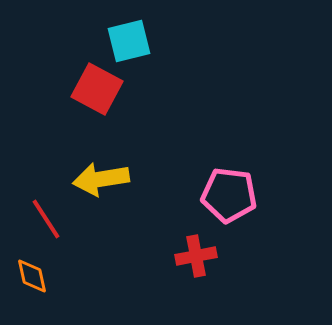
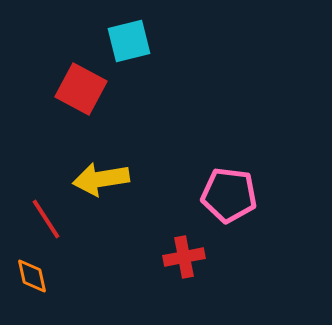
red square: moved 16 px left
red cross: moved 12 px left, 1 px down
